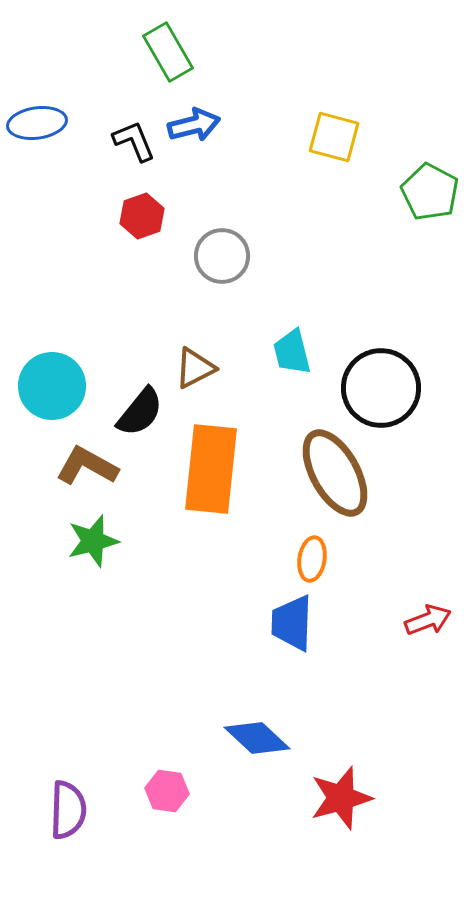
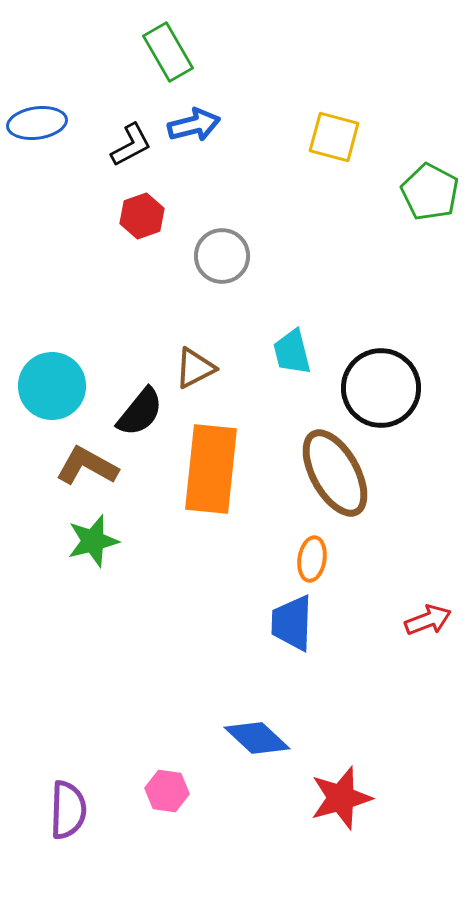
black L-shape: moved 3 px left, 4 px down; rotated 84 degrees clockwise
